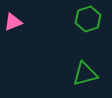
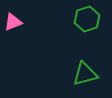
green hexagon: moved 1 px left
